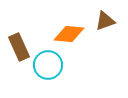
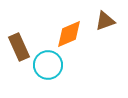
orange diamond: rotated 28 degrees counterclockwise
